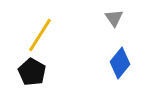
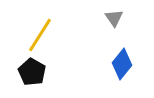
blue diamond: moved 2 px right, 1 px down
